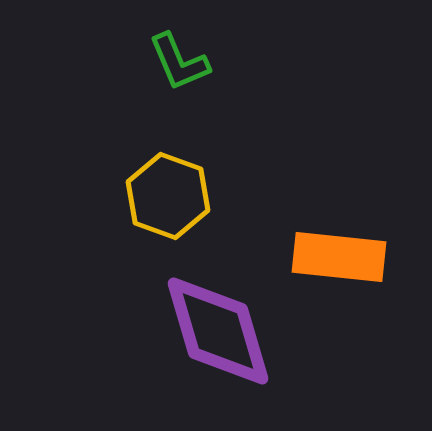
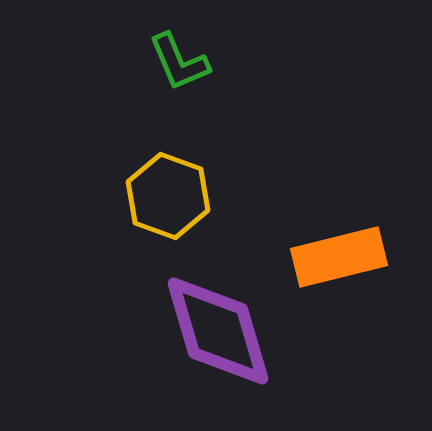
orange rectangle: rotated 20 degrees counterclockwise
